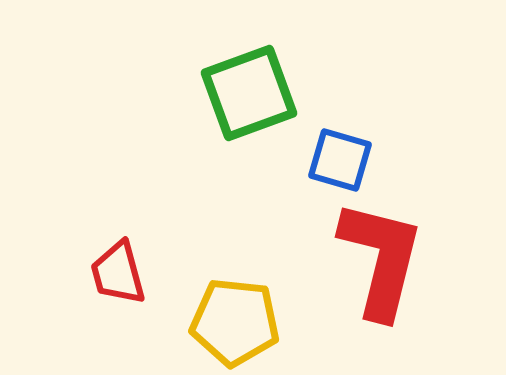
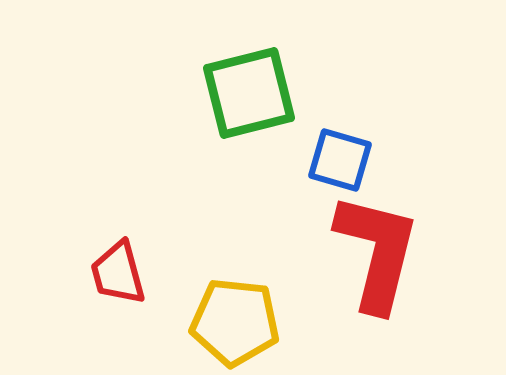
green square: rotated 6 degrees clockwise
red L-shape: moved 4 px left, 7 px up
